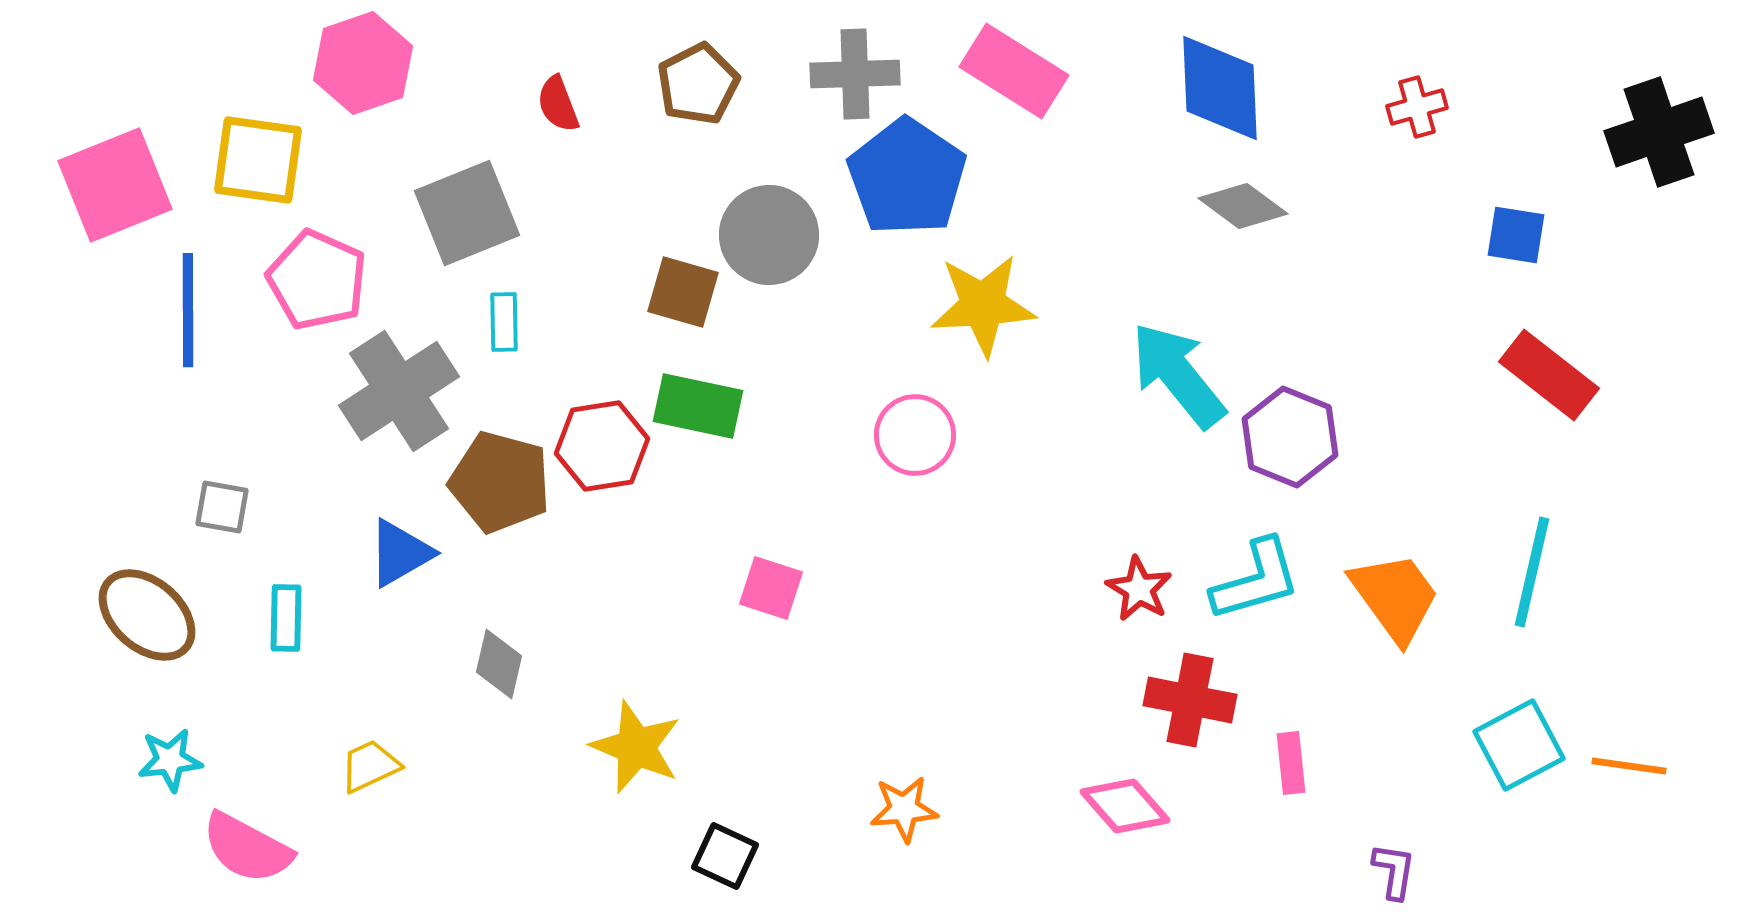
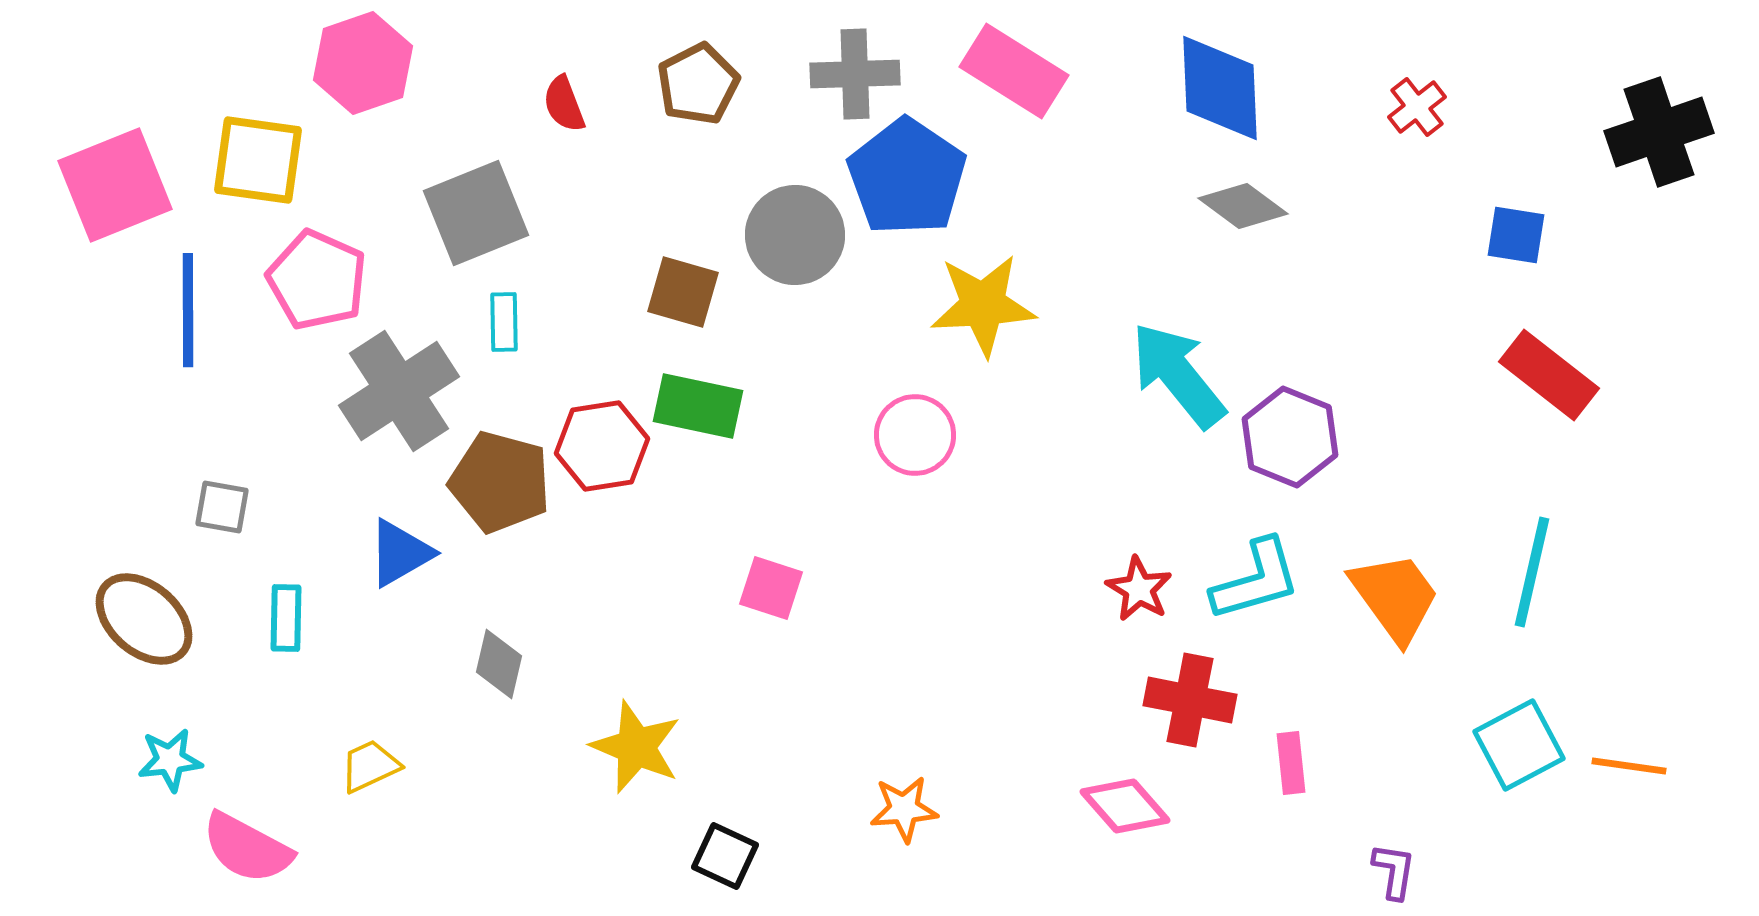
red semicircle at (558, 104): moved 6 px right
red cross at (1417, 107): rotated 22 degrees counterclockwise
gray square at (467, 213): moved 9 px right
gray circle at (769, 235): moved 26 px right
brown ellipse at (147, 615): moved 3 px left, 4 px down
